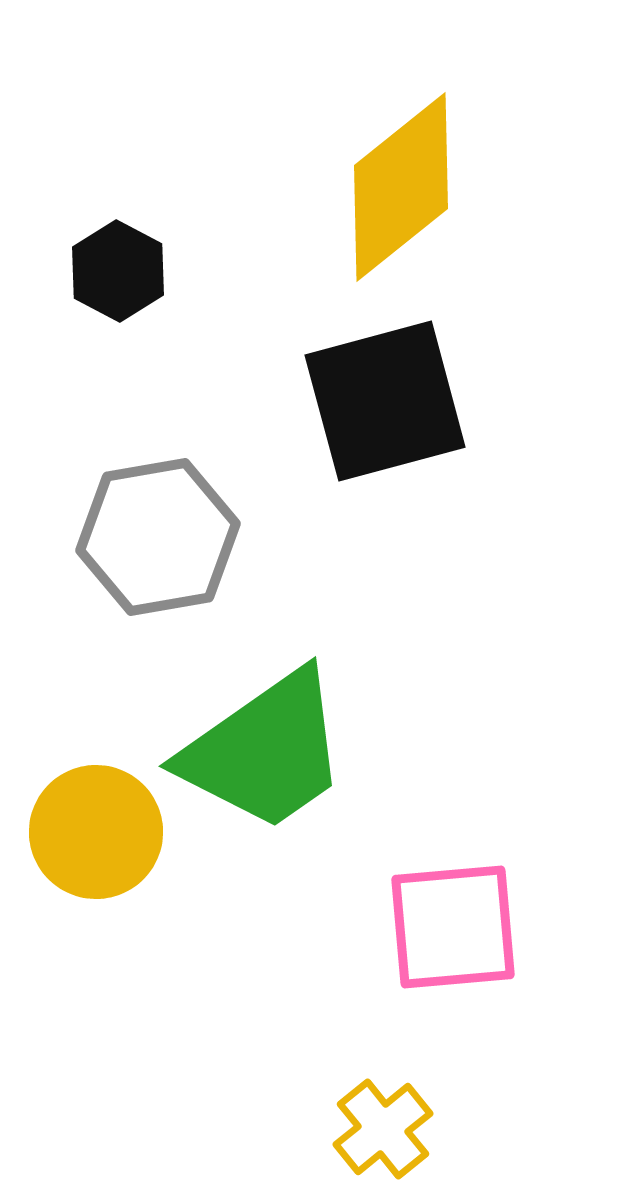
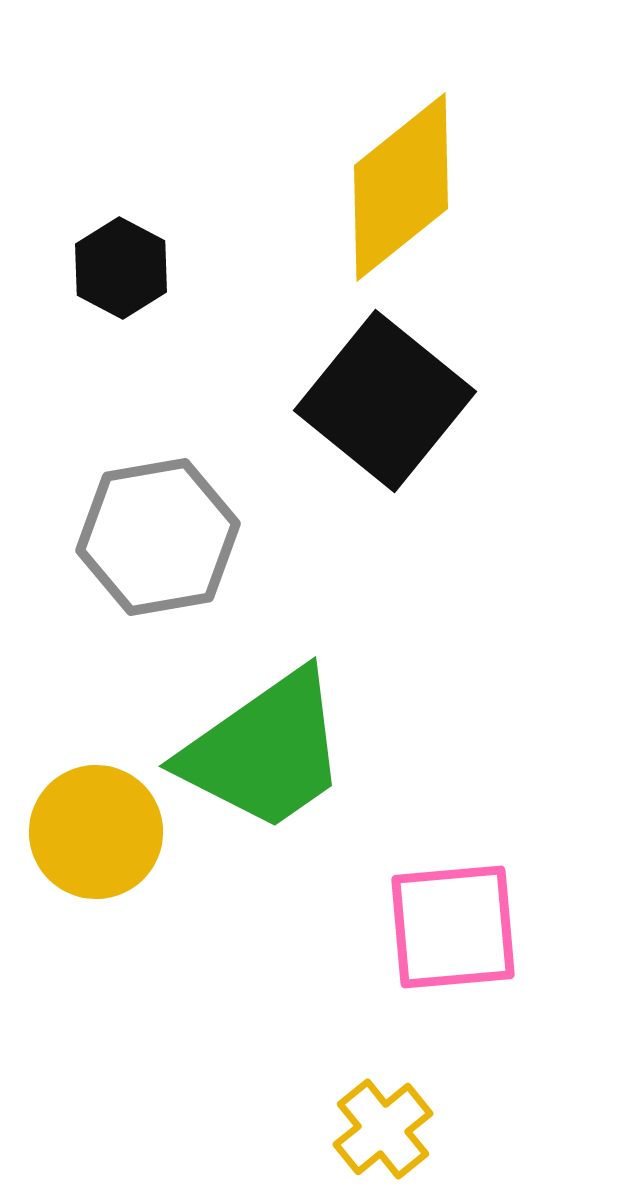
black hexagon: moved 3 px right, 3 px up
black square: rotated 36 degrees counterclockwise
